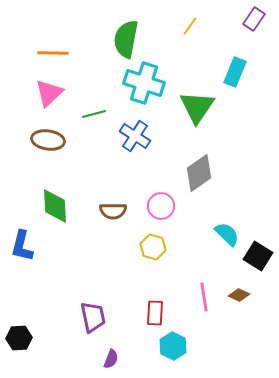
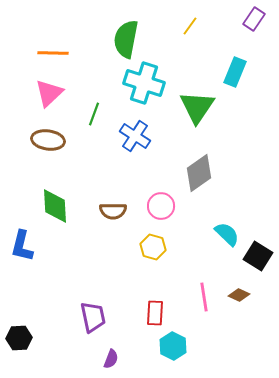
green line: rotated 55 degrees counterclockwise
